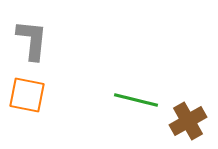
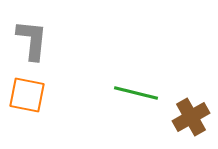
green line: moved 7 px up
brown cross: moved 3 px right, 4 px up
